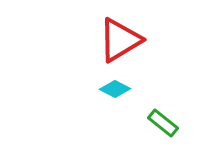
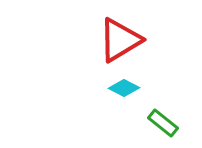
cyan diamond: moved 9 px right, 1 px up
